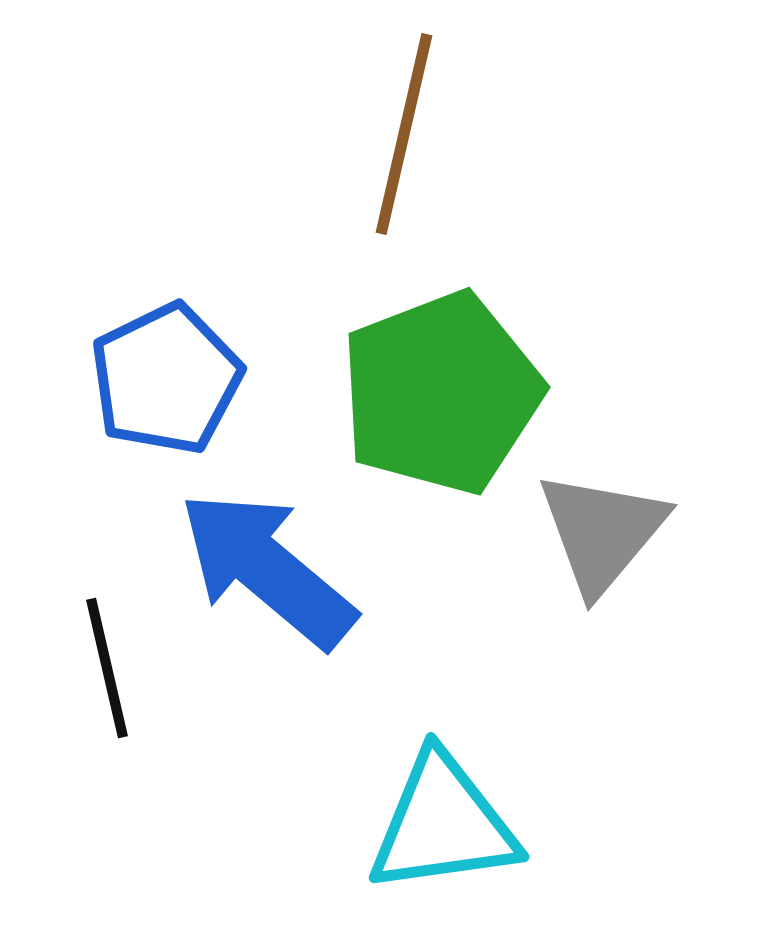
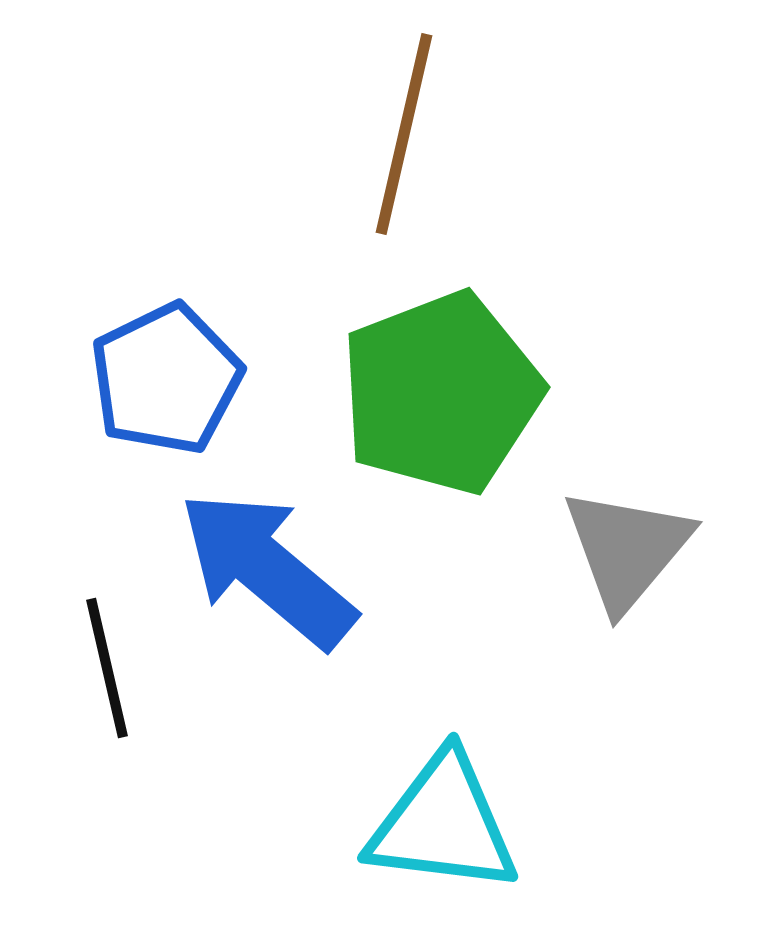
gray triangle: moved 25 px right, 17 px down
cyan triangle: rotated 15 degrees clockwise
